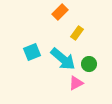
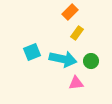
orange rectangle: moved 10 px right
cyan arrow: rotated 28 degrees counterclockwise
green circle: moved 2 px right, 3 px up
pink triangle: rotated 21 degrees clockwise
